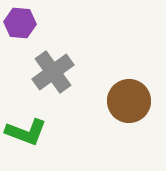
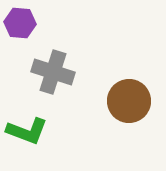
gray cross: rotated 36 degrees counterclockwise
green L-shape: moved 1 px right, 1 px up
